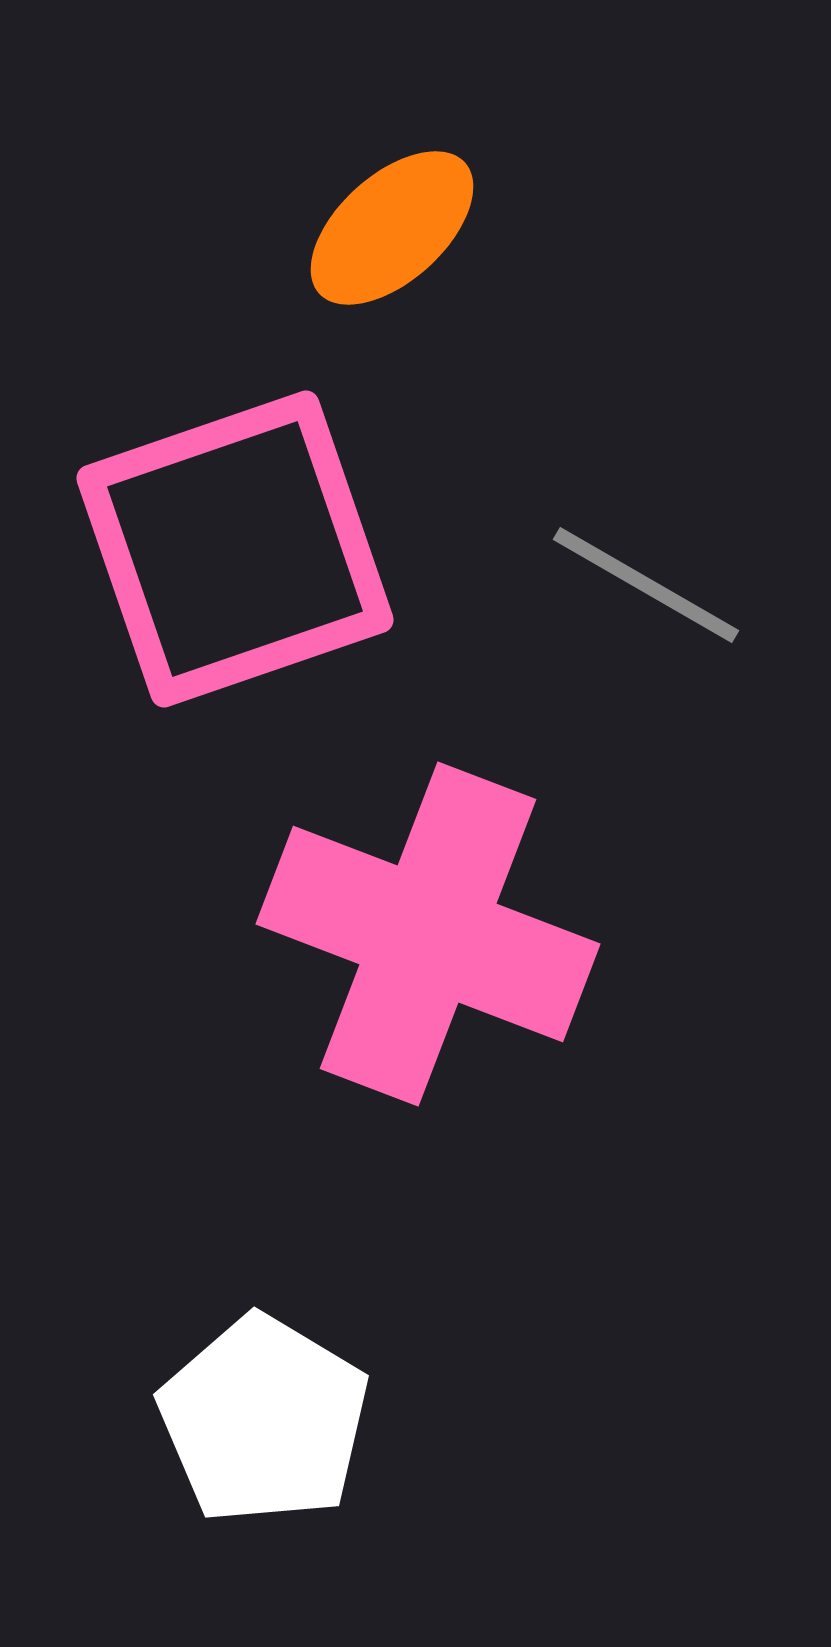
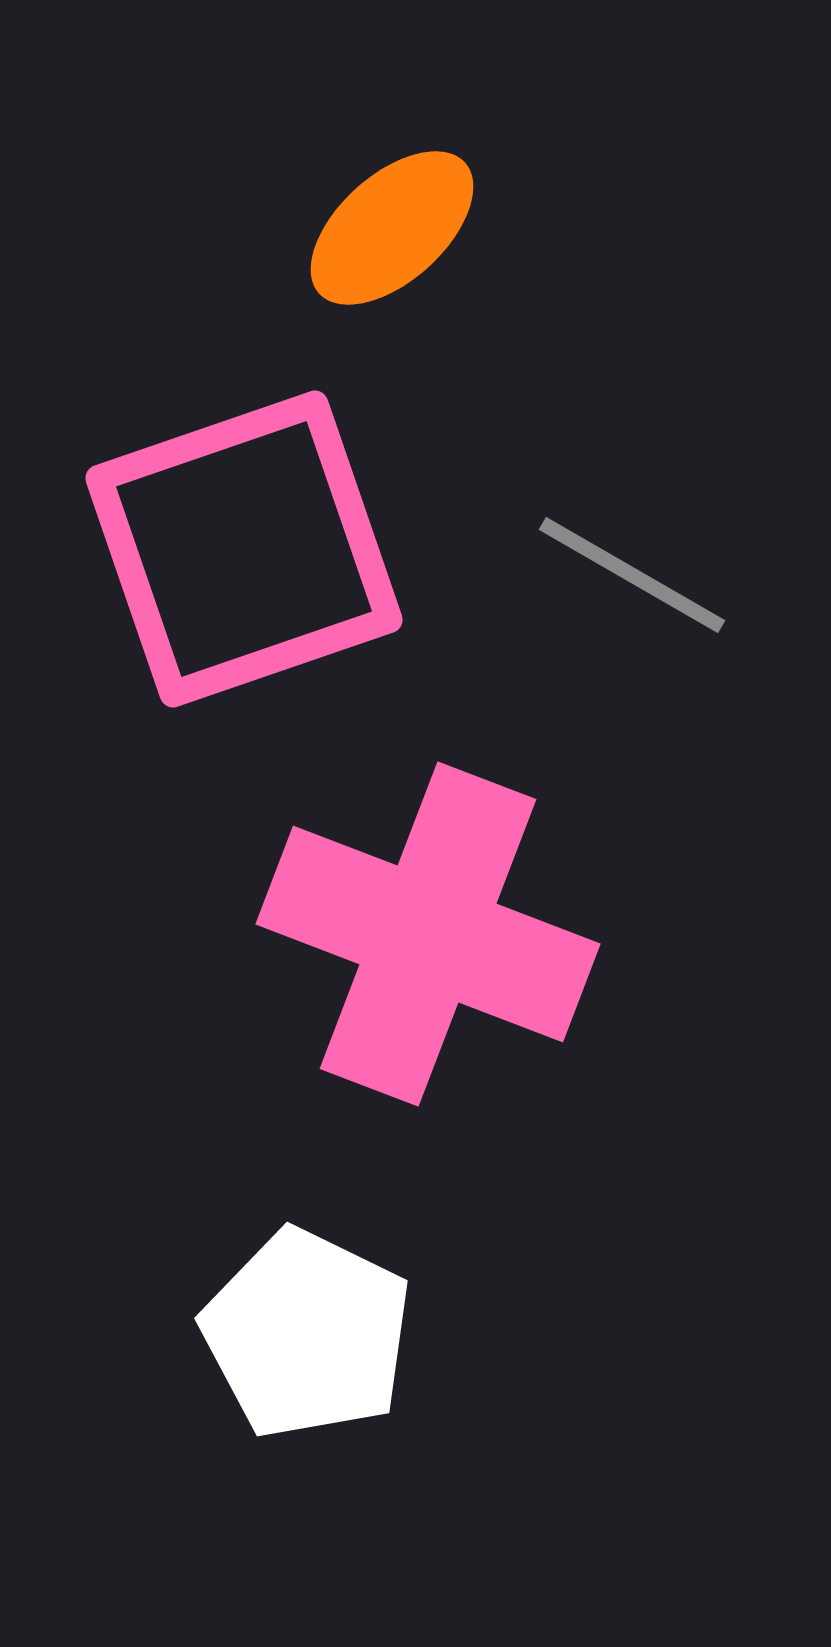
pink square: moved 9 px right
gray line: moved 14 px left, 10 px up
white pentagon: moved 43 px right, 86 px up; rotated 5 degrees counterclockwise
